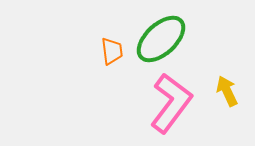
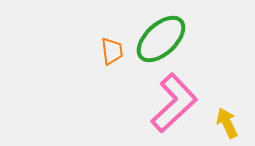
yellow arrow: moved 32 px down
pink L-shape: moved 3 px right; rotated 10 degrees clockwise
